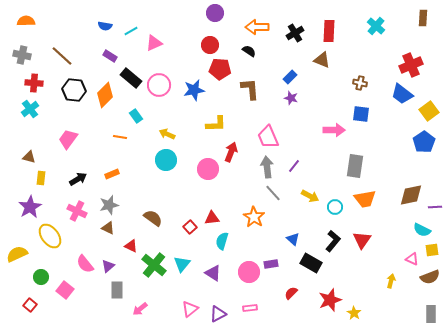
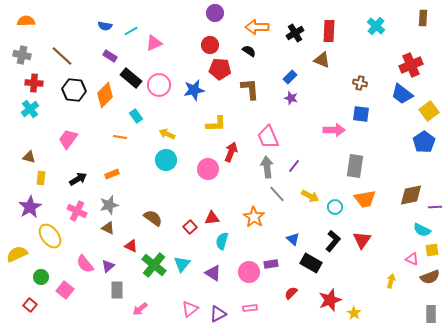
gray line at (273, 193): moved 4 px right, 1 px down
